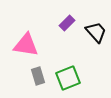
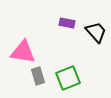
purple rectangle: rotated 56 degrees clockwise
pink triangle: moved 3 px left, 7 px down
